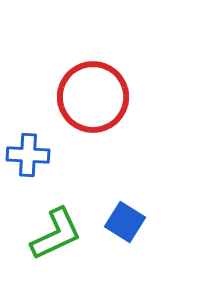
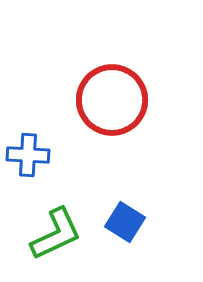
red circle: moved 19 px right, 3 px down
